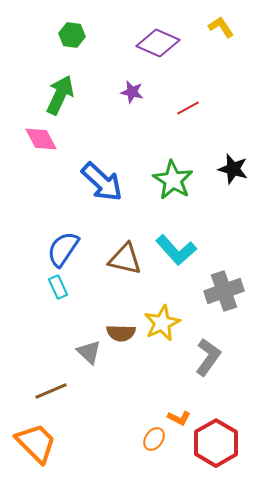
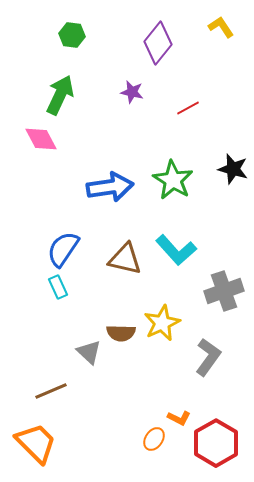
purple diamond: rotated 75 degrees counterclockwise
blue arrow: moved 8 px right, 5 px down; rotated 51 degrees counterclockwise
